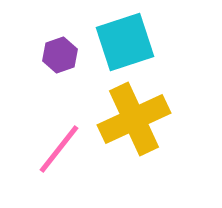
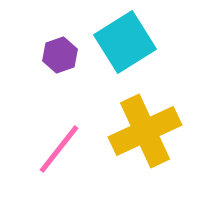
cyan square: rotated 14 degrees counterclockwise
yellow cross: moved 11 px right, 12 px down
